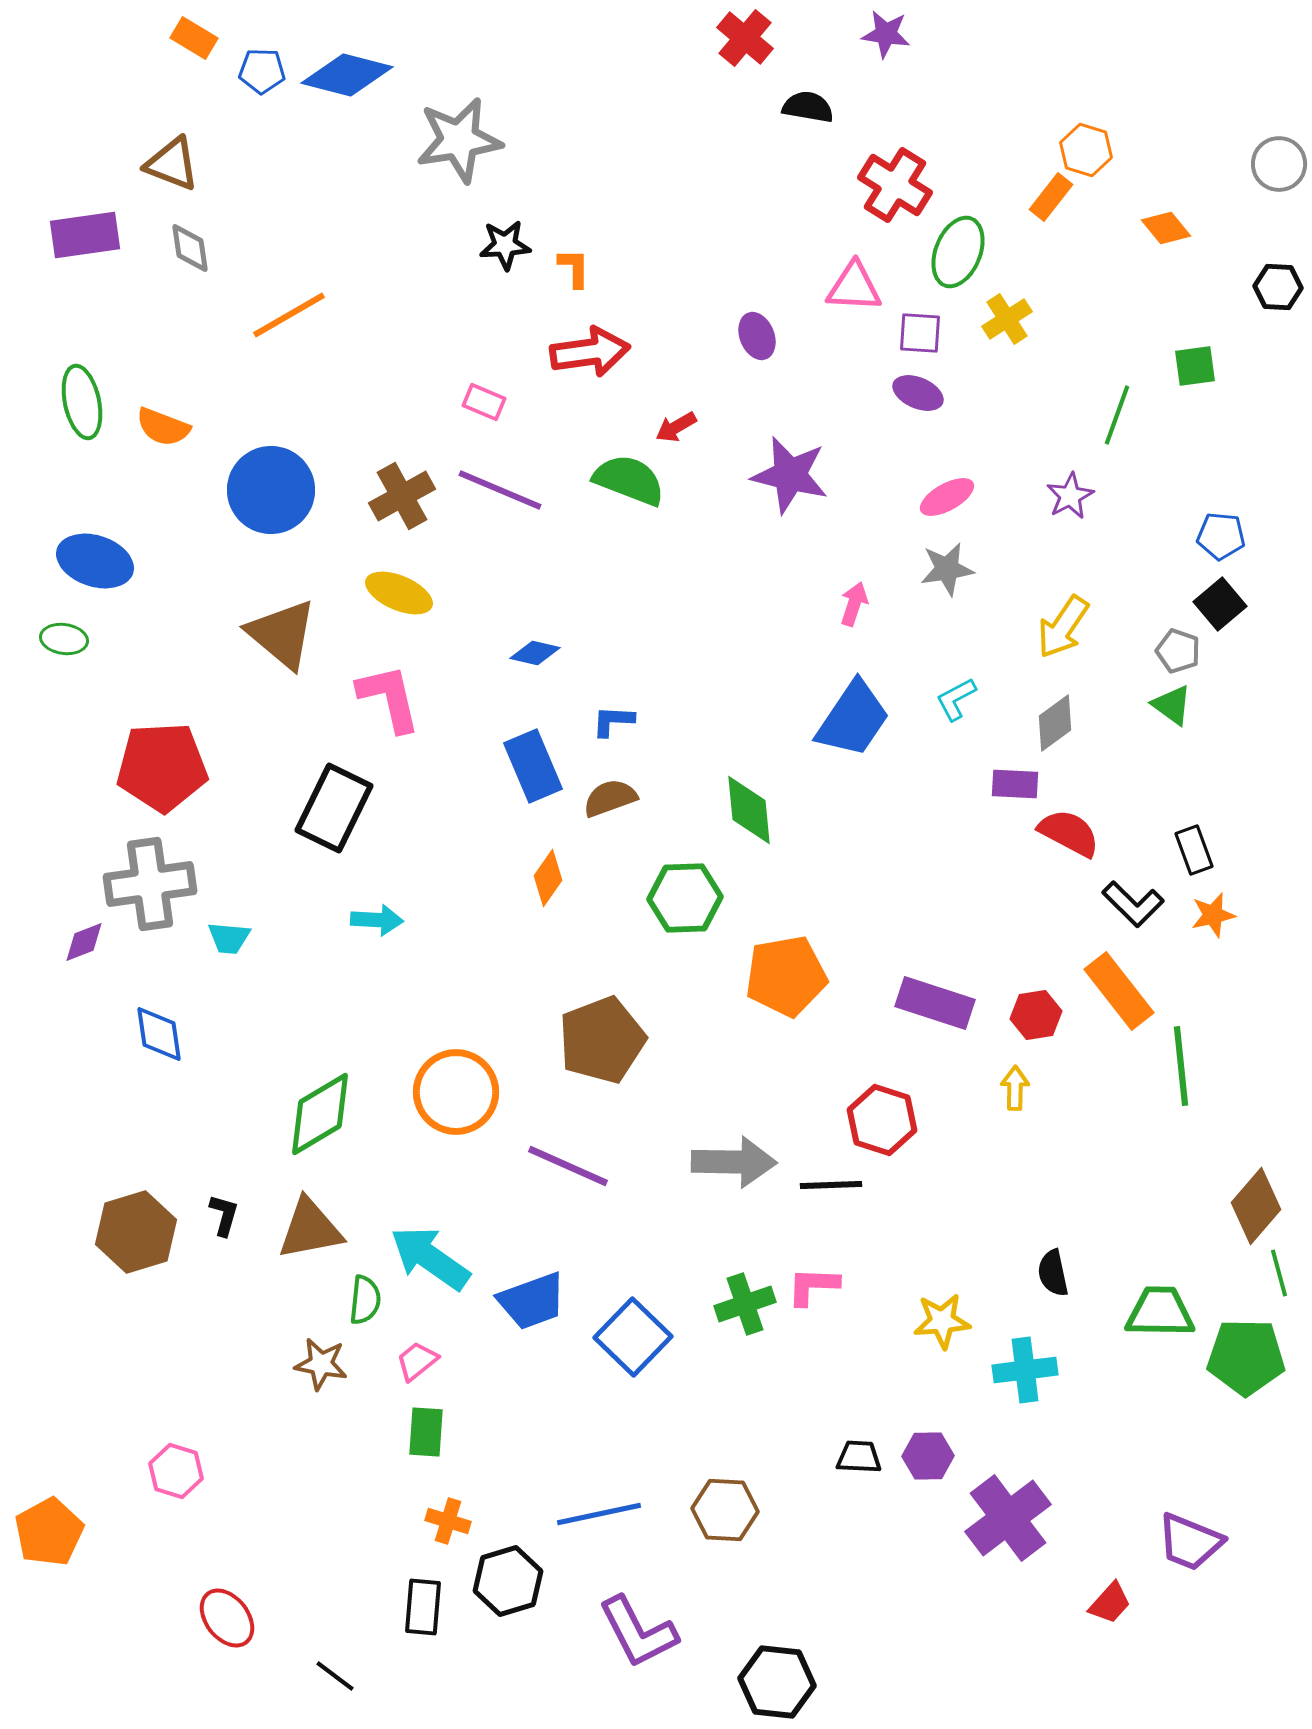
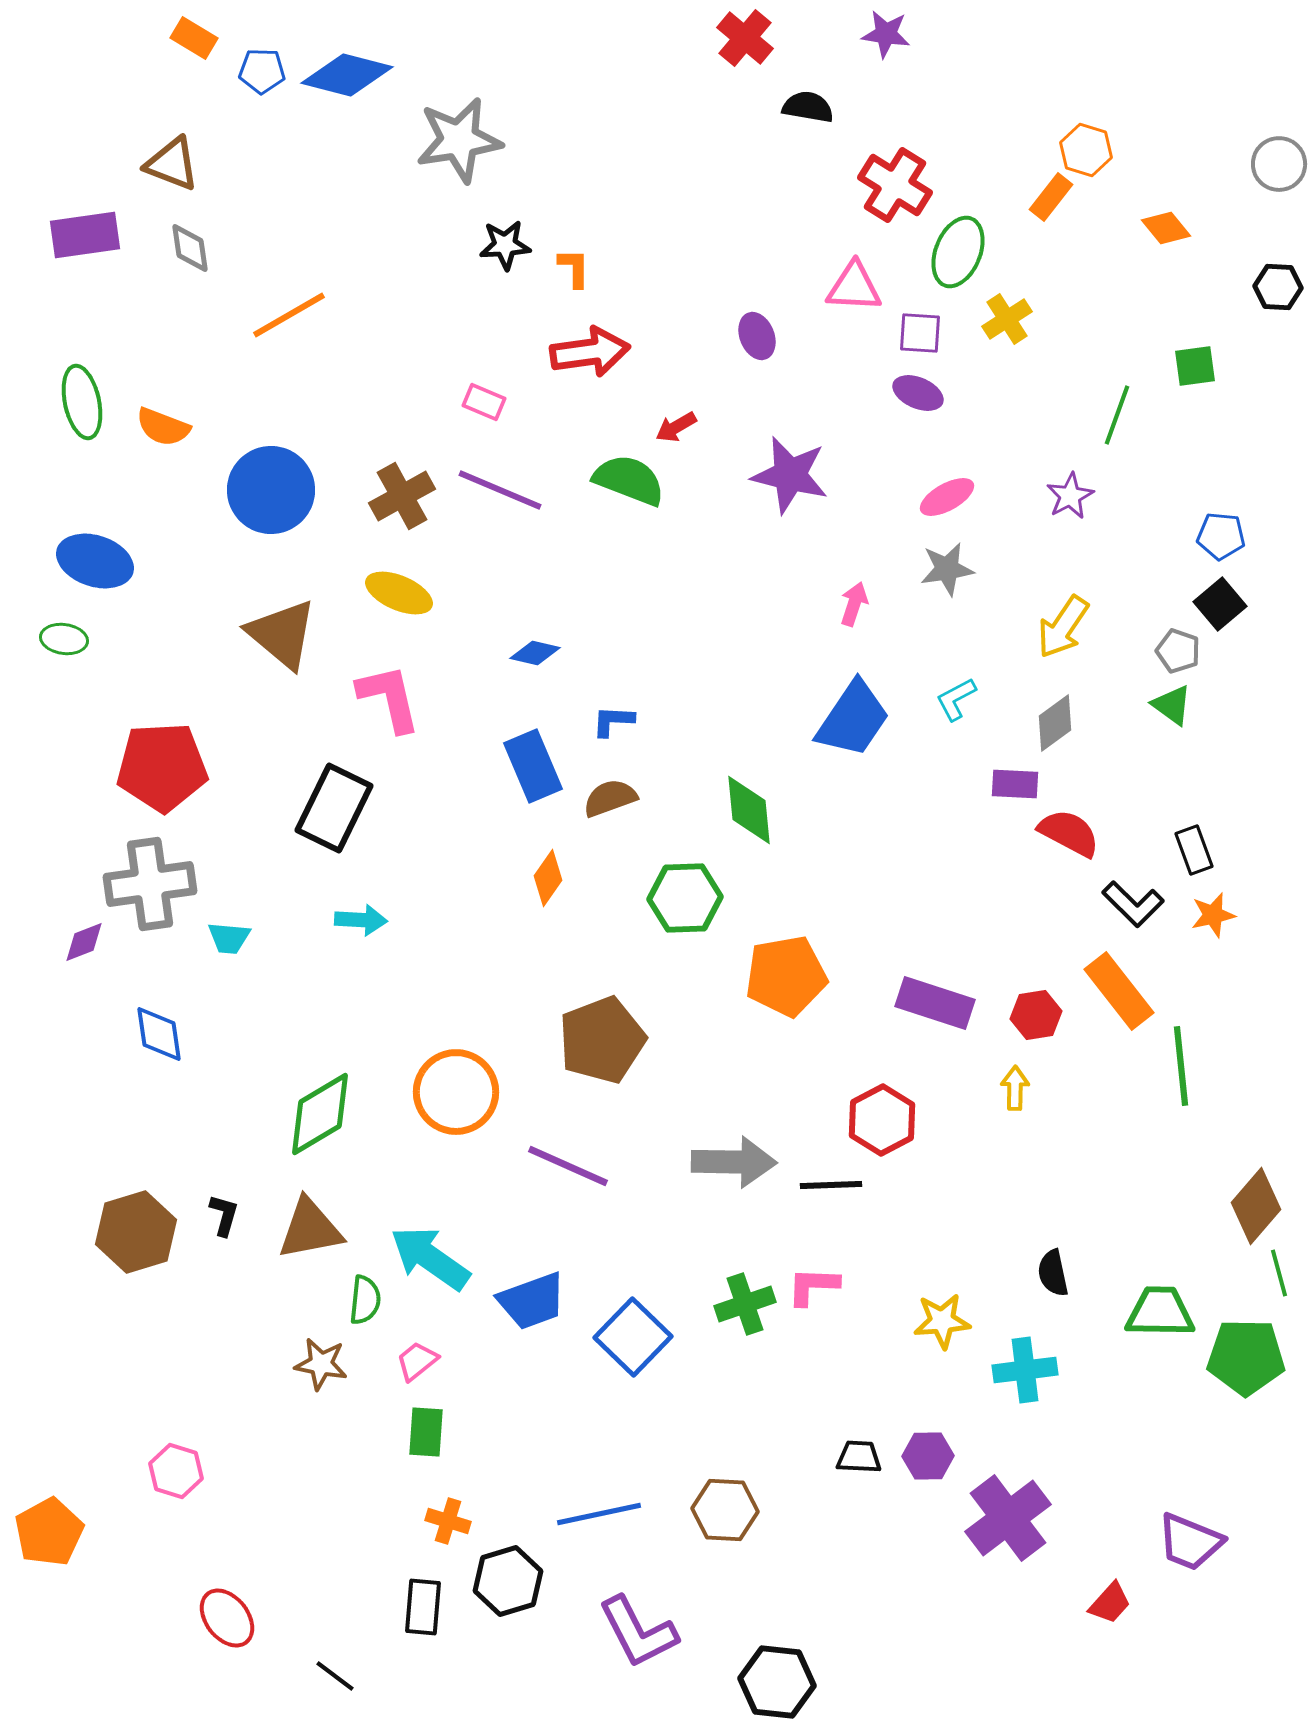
cyan arrow at (377, 920): moved 16 px left
red hexagon at (882, 1120): rotated 14 degrees clockwise
